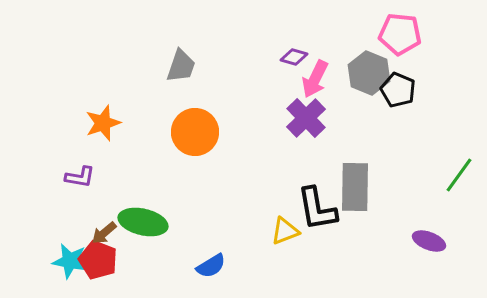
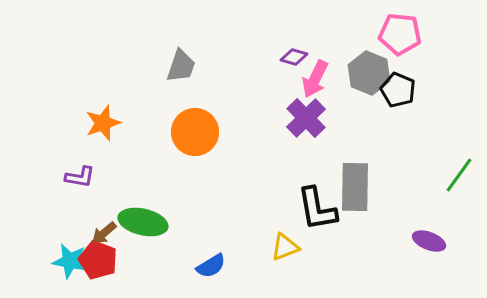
yellow triangle: moved 16 px down
